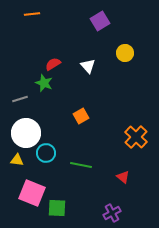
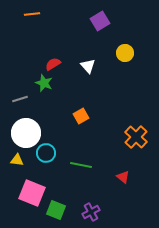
green square: moved 1 px left, 2 px down; rotated 18 degrees clockwise
purple cross: moved 21 px left, 1 px up
